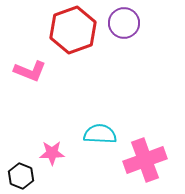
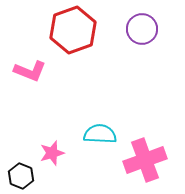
purple circle: moved 18 px right, 6 px down
pink star: rotated 15 degrees counterclockwise
